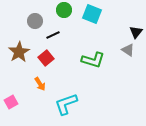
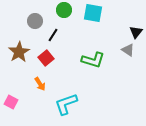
cyan square: moved 1 px right, 1 px up; rotated 12 degrees counterclockwise
black line: rotated 32 degrees counterclockwise
pink square: rotated 32 degrees counterclockwise
